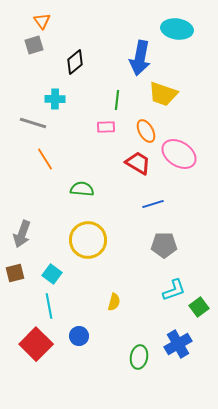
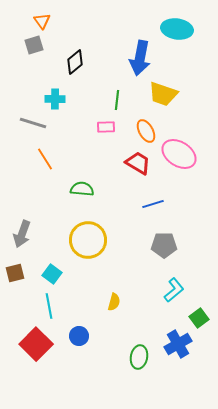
cyan L-shape: rotated 20 degrees counterclockwise
green square: moved 11 px down
